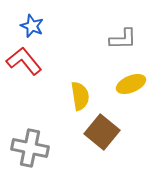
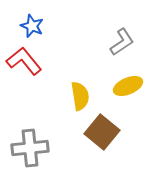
gray L-shape: moved 1 px left, 3 px down; rotated 32 degrees counterclockwise
yellow ellipse: moved 3 px left, 2 px down
gray cross: rotated 18 degrees counterclockwise
